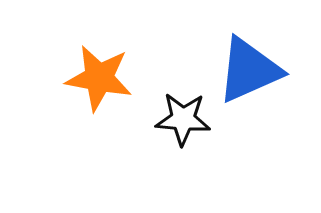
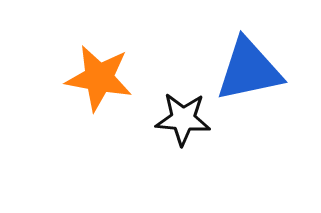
blue triangle: rotated 12 degrees clockwise
